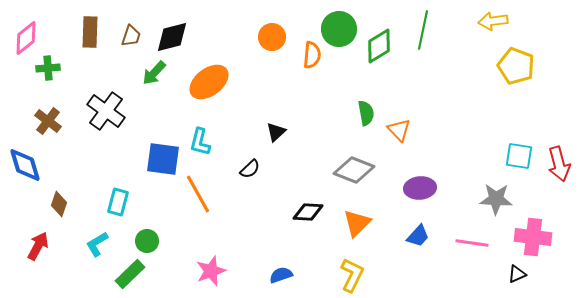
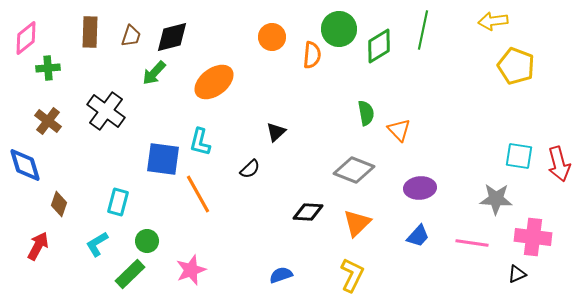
orange ellipse at (209, 82): moved 5 px right
pink star at (211, 271): moved 20 px left, 1 px up
